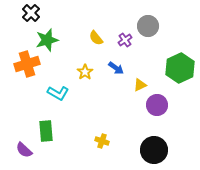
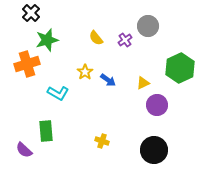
blue arrow: moved 8 px left, 12 px down
yellow triangle: moved 3 px right, 2 px up
